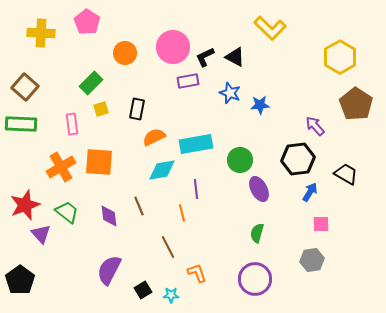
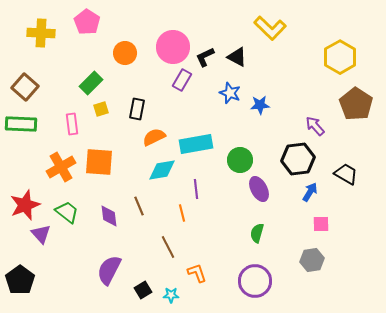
black triangle at (235, 57): moved 2 px right
purple rectangle at (188, 81): moved 6 px left, 1 px up; rotated 50 degrees counterclockwise
purple circle at (255, 279): moved 2 px down
